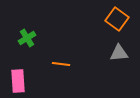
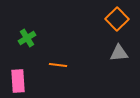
orange square: rotated 10 degrees clockwise
orange line: moved 3 px left, 1 px down
